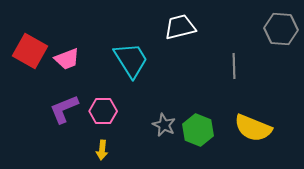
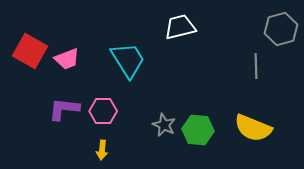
gray hexagon: rotated 20 degrees counterclockwise
cyan trapezoid: moved 3 px left
gray line: moved 22 px right
purple L-shape: rotated 28 degrees clockwise
green hexagon: rotated 16 degrees counterclockwise
